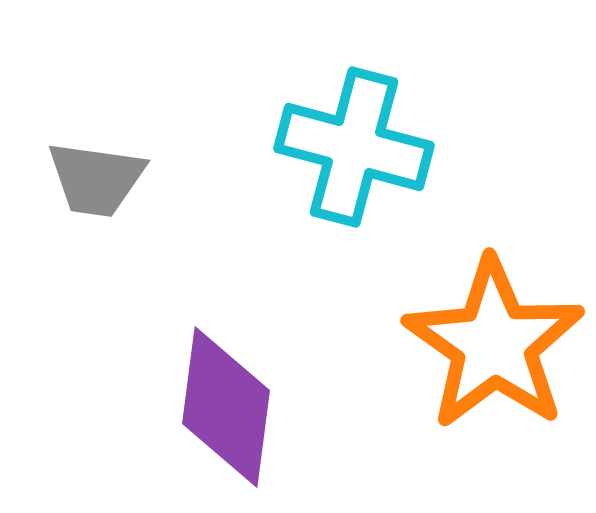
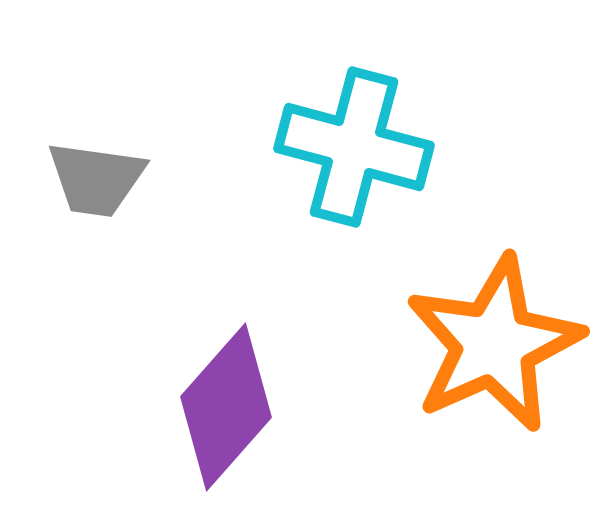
orange star: rotated 13 degrees clockwise
purple diamond: rotated 34 degrees clockwise
